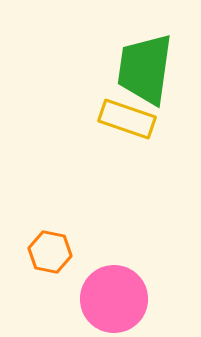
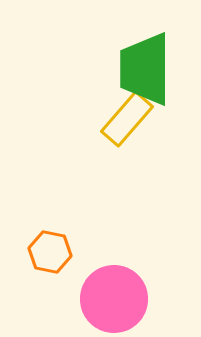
green trapezoid: rotated 8 degrees counterclockwise
yellow rectangle: rotated 68 degrees counterclockwise
